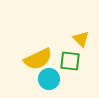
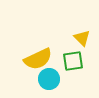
yellow triangle: moved 1 px right, 1 px up
green square: moved 3 px right; rotated 15 degrees counterclockwise
